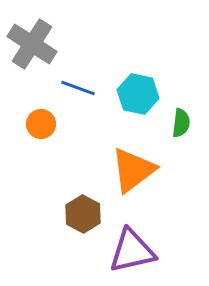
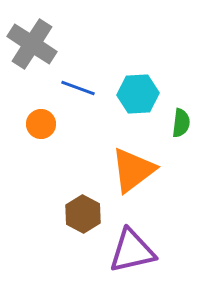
cyan hexagon: rotated 15 degrees counterclockwise
